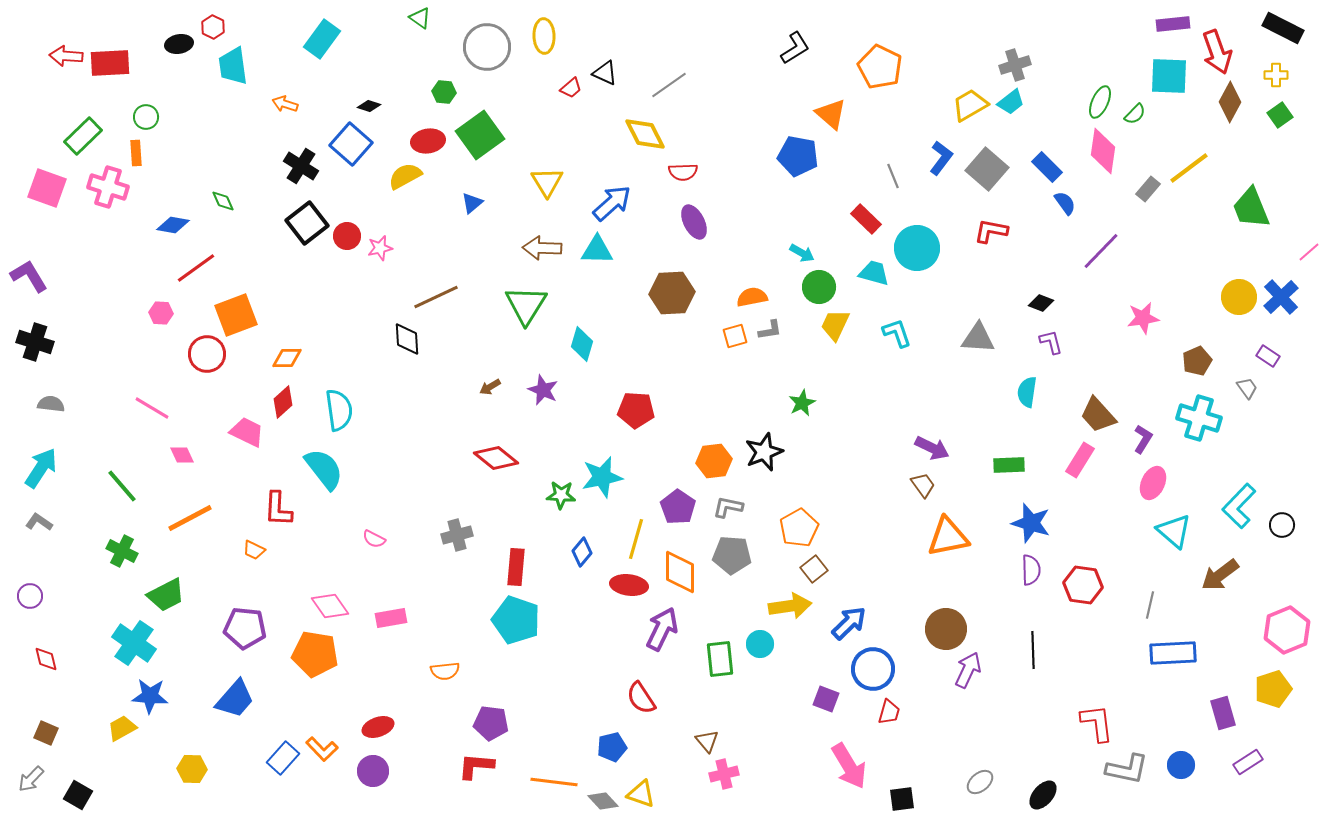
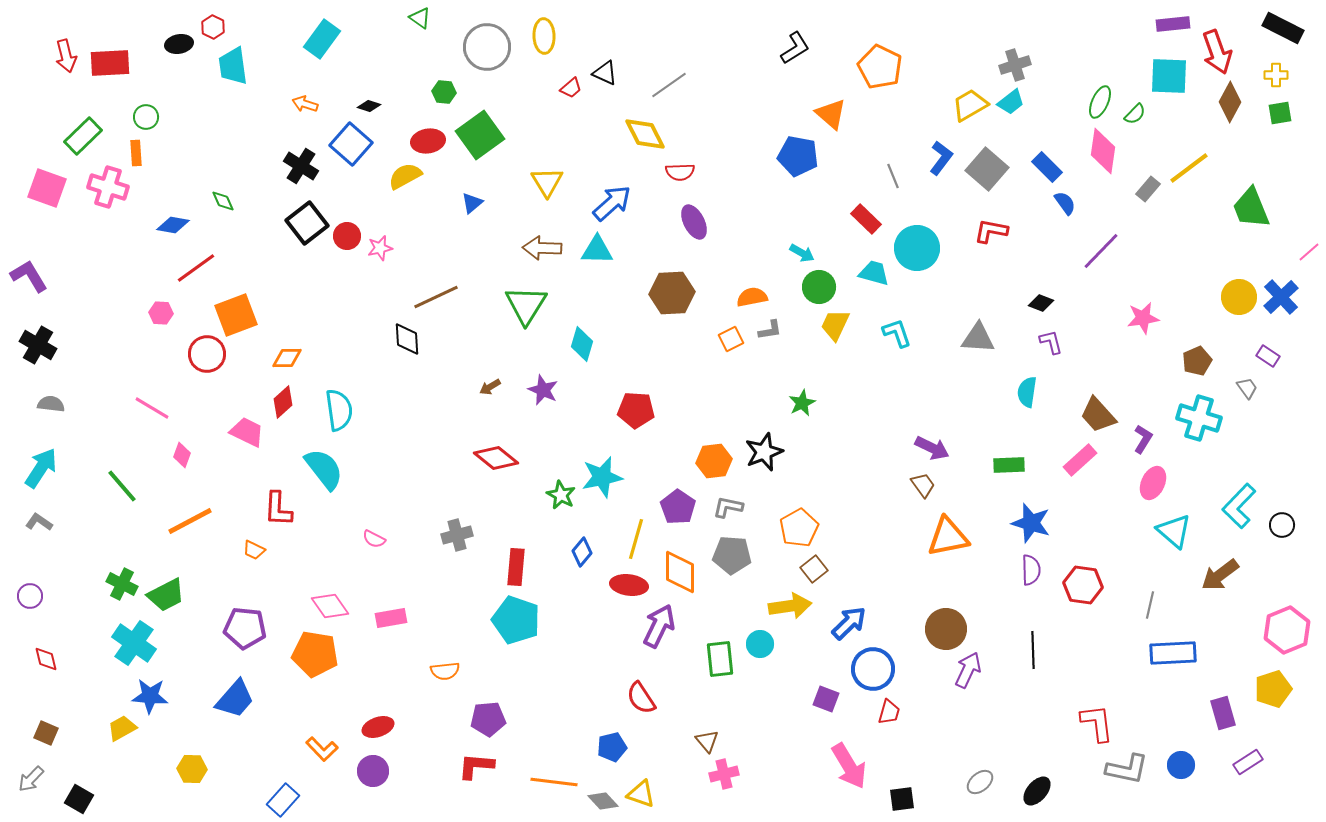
red arrow at (66, 56): rotated 108 degrees counterclockwise
orange arrow at (285, 104): moved 20 px right
green square at (1280, 115): moved 2 px up; rotated 25 degrees clockwise
red semicircle at (683, 172): moved 3 px left
orange square at (735, 336): moved 4 px left, 3 px down; rotated 10 degrees counterclockwise
black cross at (35, 342): moved 3 px right, 3 px down; rotated 12 degrees clockwise
pink diamond at (182, 455): rotated 45 degrees clockwise
pink rectangle at (1080, 460): rotated 16 degrees clockwise
green star at (561, 495): rotated 24 degrees clockwise
orange line at (190, 518): moved 3 px down
green cross at (122, 551): moved 33 px down
purple arrow at (662, 629): moved 3 px left, 3 px up
purple pentagon at (491, 723): moved 3 px left, 4 px up; rotated 12 degrees counterclockwise
blue rectangle at (283, 758): moved 42 px down
black square at (78, 795): moved 1 px right, 4 px down
black ellipse at (1043, 795): moved 6 px left, 4 px up
